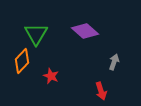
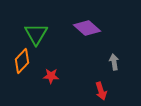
purple diamond: moved 2 px right, 3 px up
gray arrow: rotated 28 degrees counterclockwise
red star: rotated 21 degrees counterclockwise
